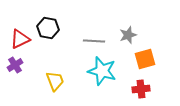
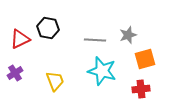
gray line: moved 1 px right, 1 px up
purple cross: moved 8 px down
